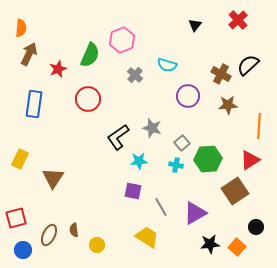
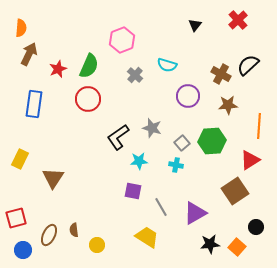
green semicircle: moved 1 px left, 11 px down
green hexagon: moved 4 px right, 18 px up
